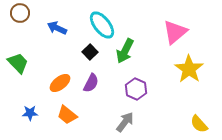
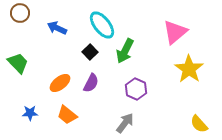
gray arrow: moved 1 px down
